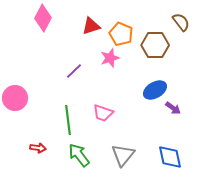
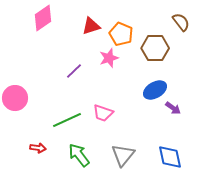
pink diamond: rotated 28 degrees clockwise
brown hexagon: moved 3 px down
pink star: moved 1 px left
green line: moved 1 px left; rotated 72 degrees clockwise
